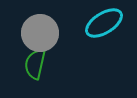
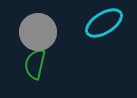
gray circle: moved 2 px left, 1 px up
